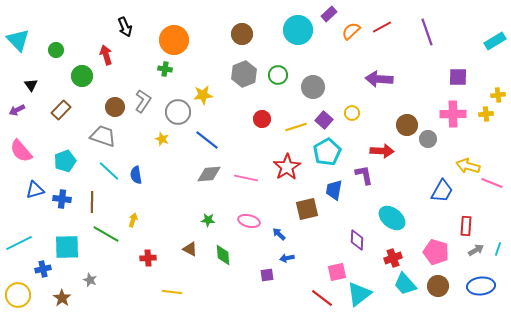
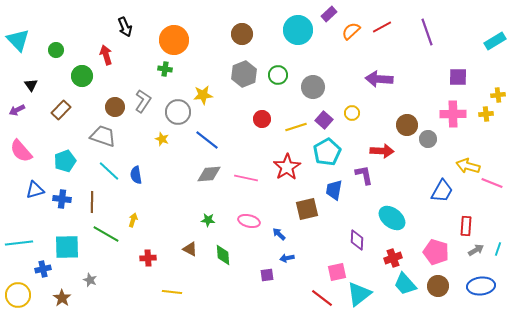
cyan line at (19, 243): rotated 20 degrees clockwise
